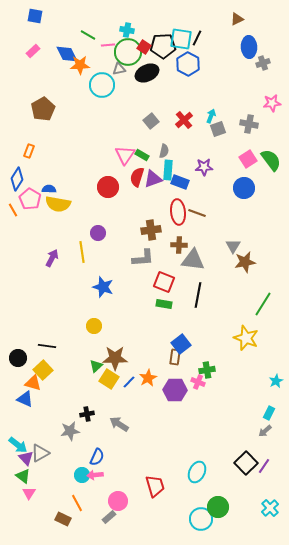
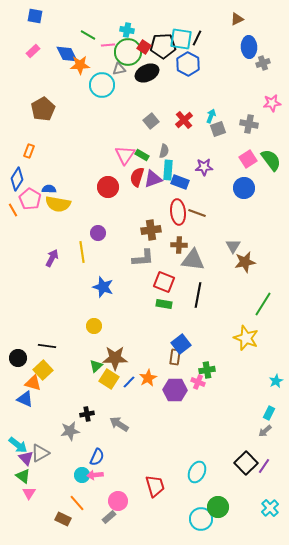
orange line at (77, 503): rotated 12 degrees counterclockwise
